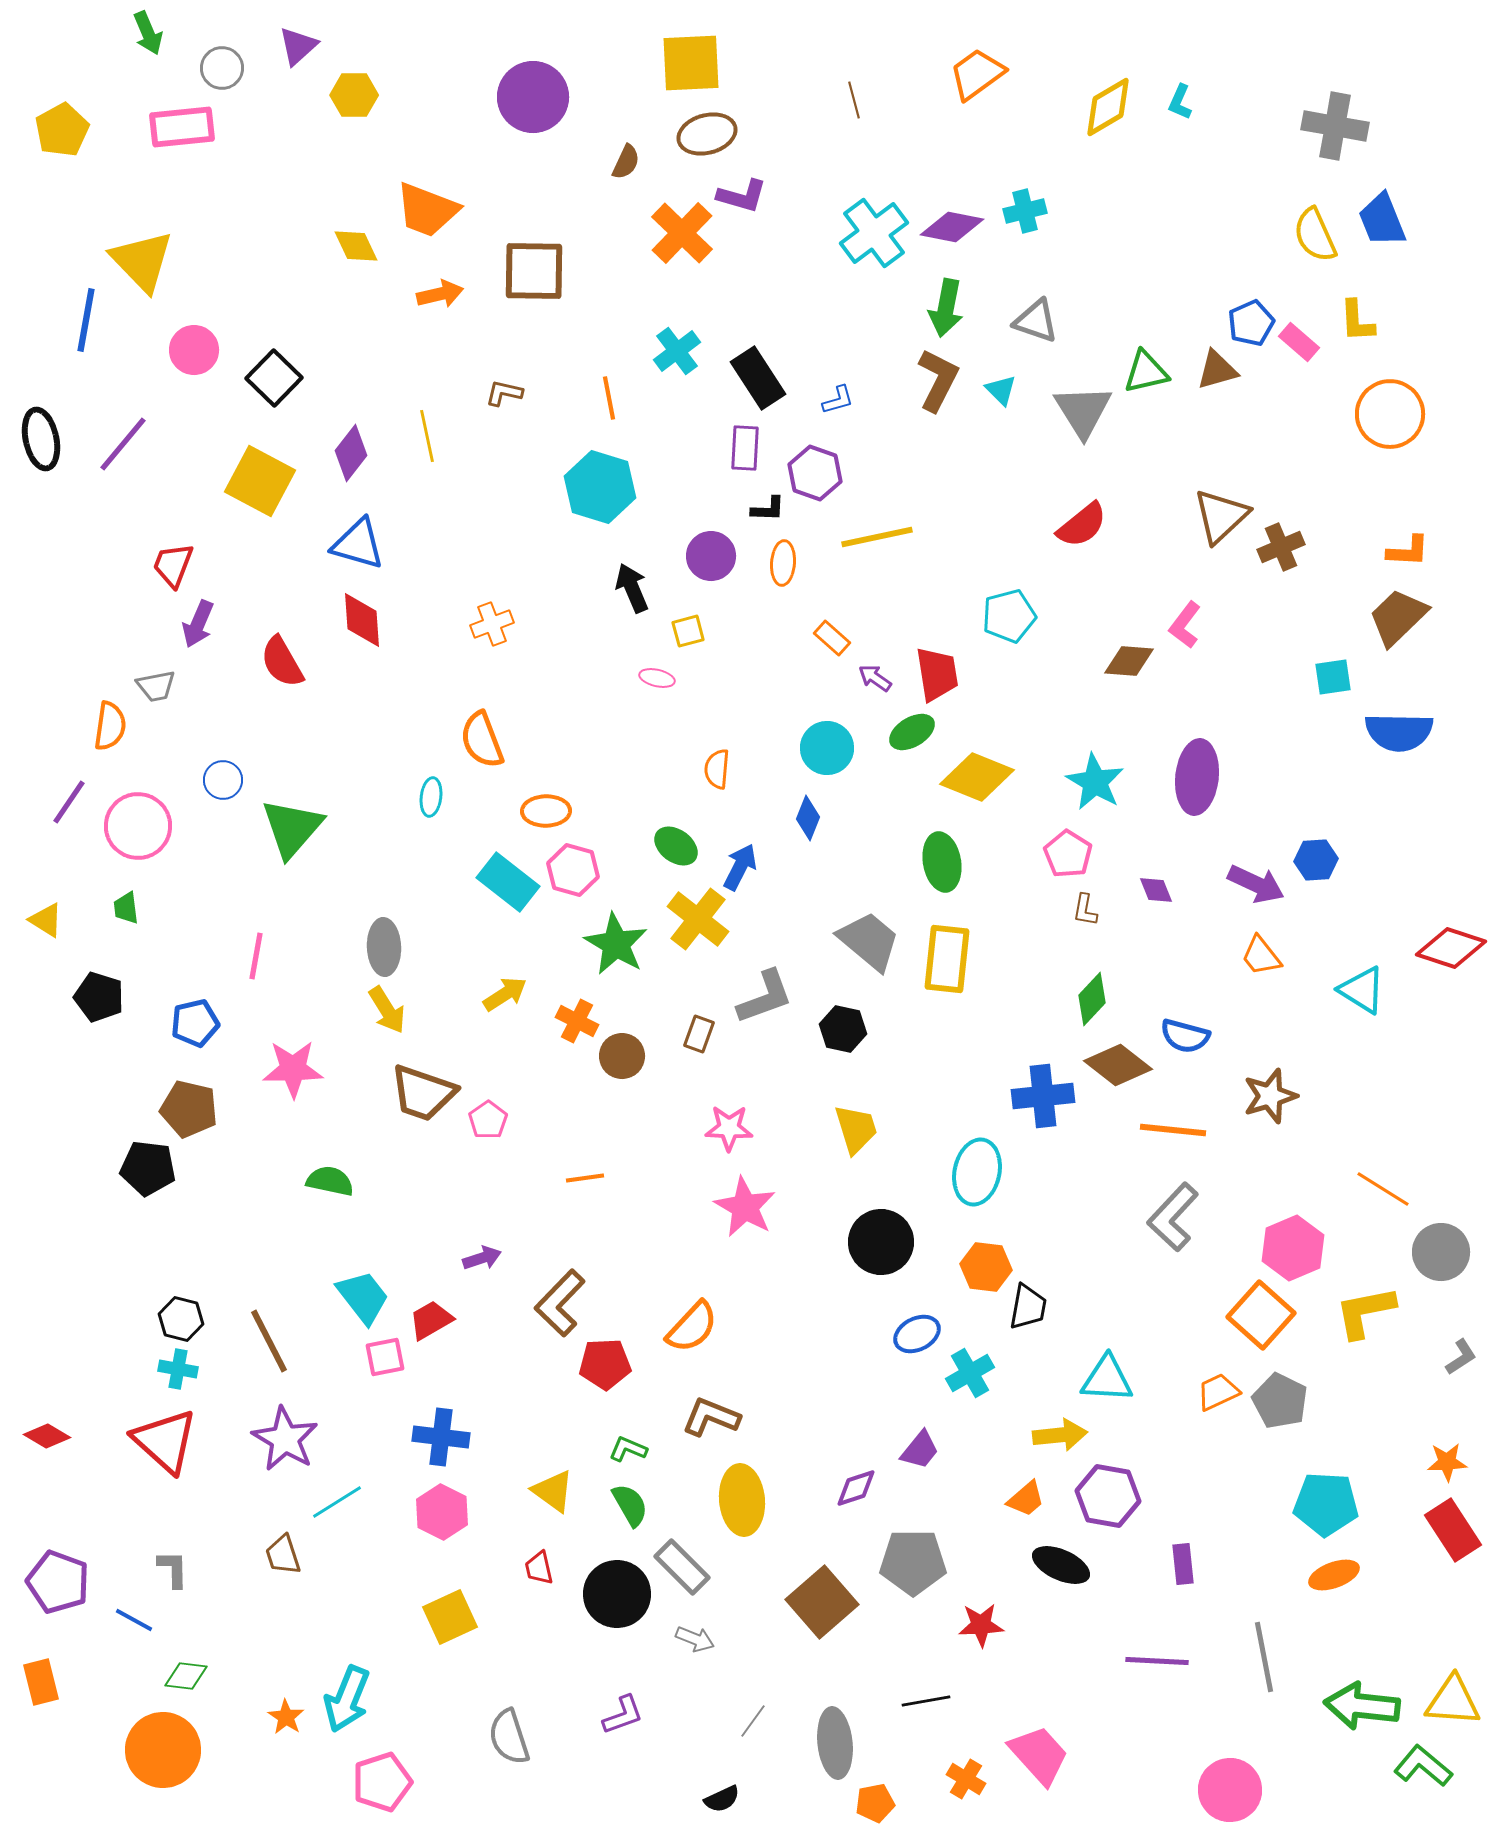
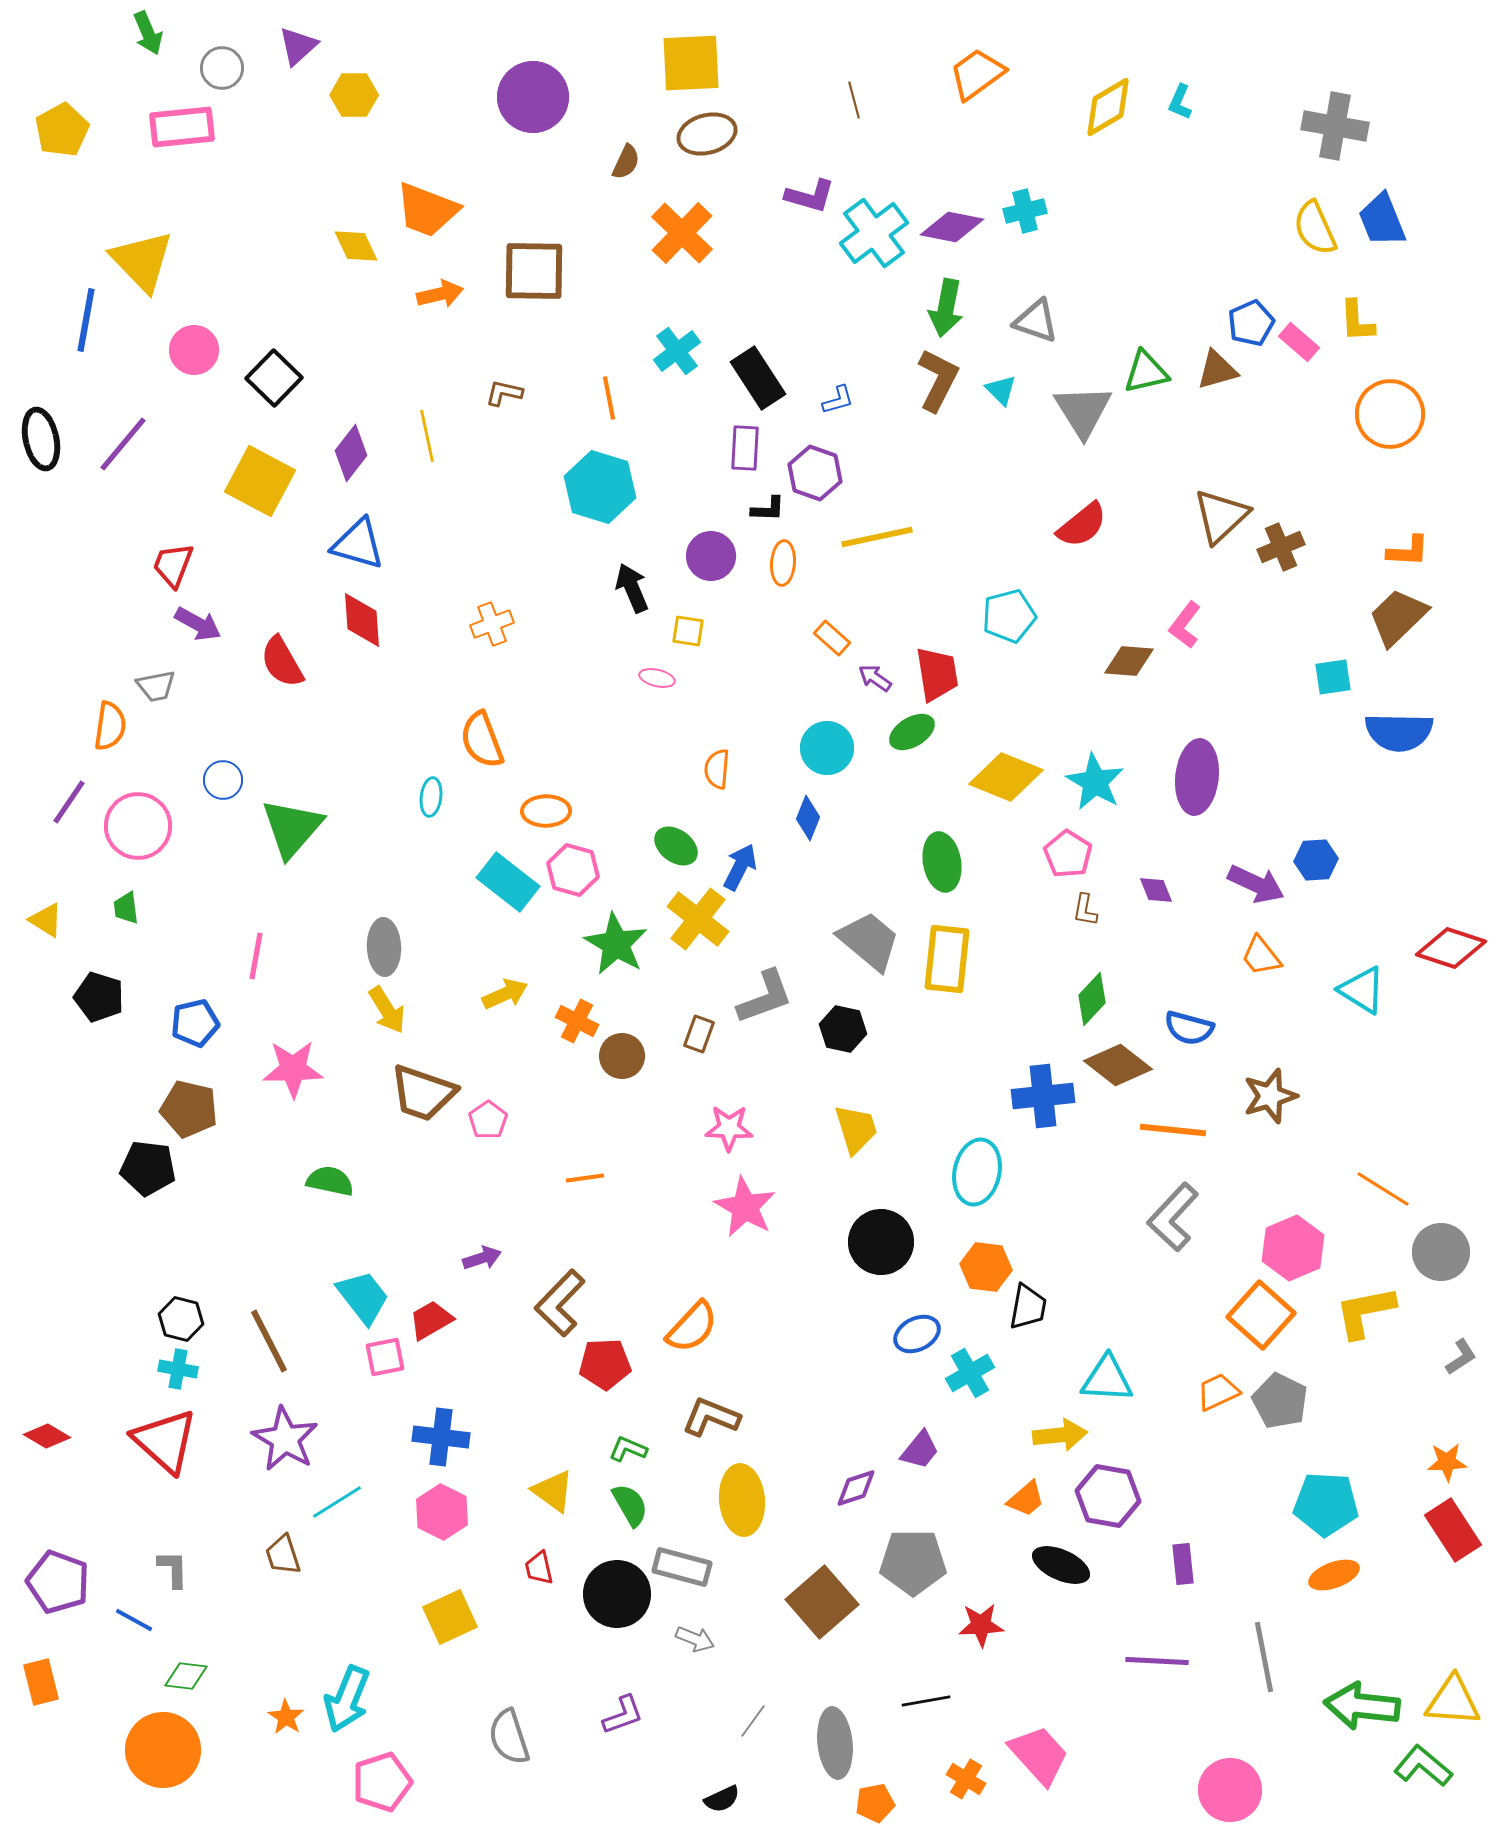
purple L-shape at (742, 196): moved 68 px right
yellow semicircle at (1315, 235): moved 7 px up
purple arrow at (198, 624): rotated 84 degrees counterclockwise
yellow square at (688, 631): rotated 24 degrees clockwise
yellow diamond at (977, 777): moved 29 px right
yellow arrow at (505, 994): rotated 9 degrees clockwise
blue semicircle at (1185, 1036): moved 4 px right, 8 px up
gray rectangle at (682, 1567): rotated 30 degrees counterclockwise
